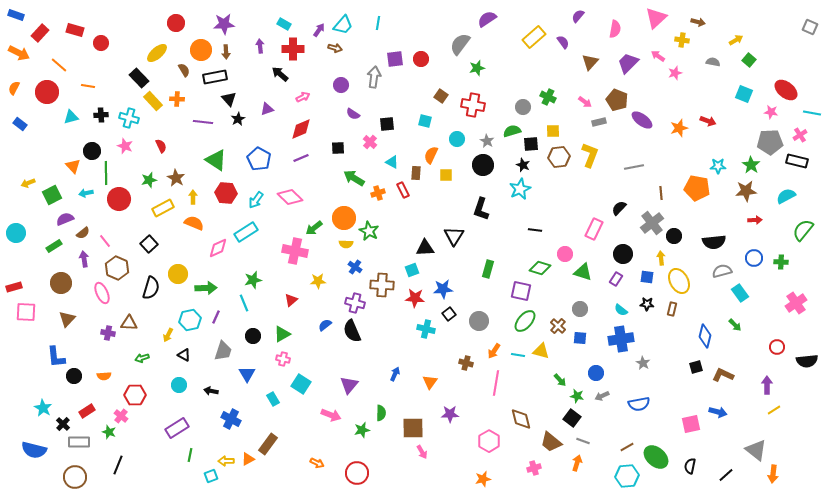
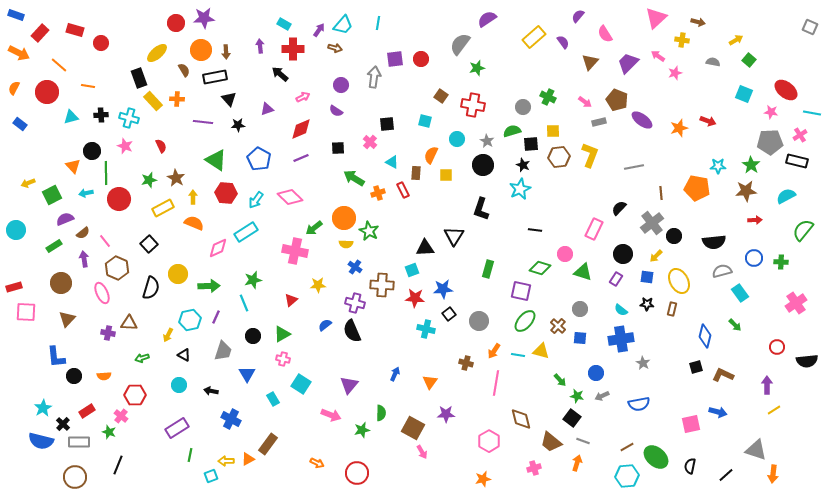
purple star at (224, 24): moved 20 px left, 6 px up
pink semicircle at (615, 29): moved 10 px left, 5 px down; rotated 138 degrees clockwise
black rectangle at (139, 78): rotated 24 degrees clockwise
purple semicircle at (353, 114): moved 17 px left, 3 px up
black star at (238, 119): moved 6 px down; rotated 24 degrees clockwise
cyan circle at (16, 233): moved 3 px up
yellow arrow at (661, 258): moved 5 px left, 2 px up; rotated 128 degrees counterclockwise
yellow star at (318, 281): moved 4 px down
green arrow at (206, 288): moved 3 px right, 2 px up
cyan star at (43, 408): rotated 12 degrees clockwise
purple star at (450, 414): moved 4 px left
brown square at (413, 428): rotated 30 degrees clockwise
blue semicircle at (34, 450): moved 7 px right, 9 px up
gray triangle at (756, 450): rotated 20 degrees counterclockwise
